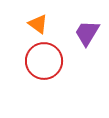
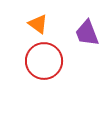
purple trapezoid: rotated 52 degrees counterclockwise
